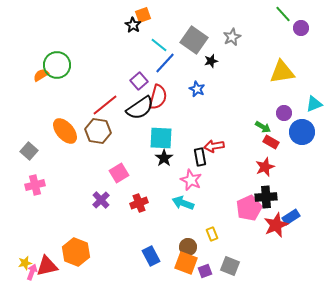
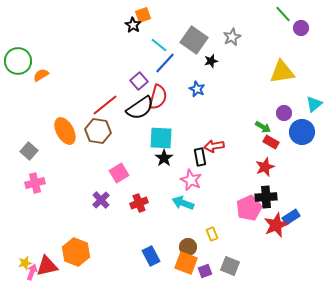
green circle at (57, 65): moved 39 px left, 4 px up
cyan triangle at (314, 104): rotated 18 degrees counterclockwise
orange ellipse at (65, 131): rotated 12 degrees clockwise
pink cross at (35, 185): moved 2 px up
